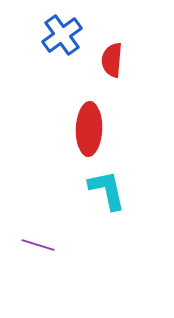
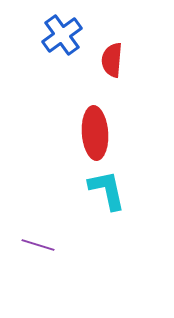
red ellipse: moved 6 px right, 4 px down; rotated 6 degrees counterclockwise
